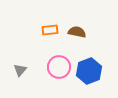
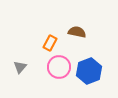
orange rectangle: moved 13 px down; rotated 56 degrees counterclockwise
gray triangle: moved 3 px up
